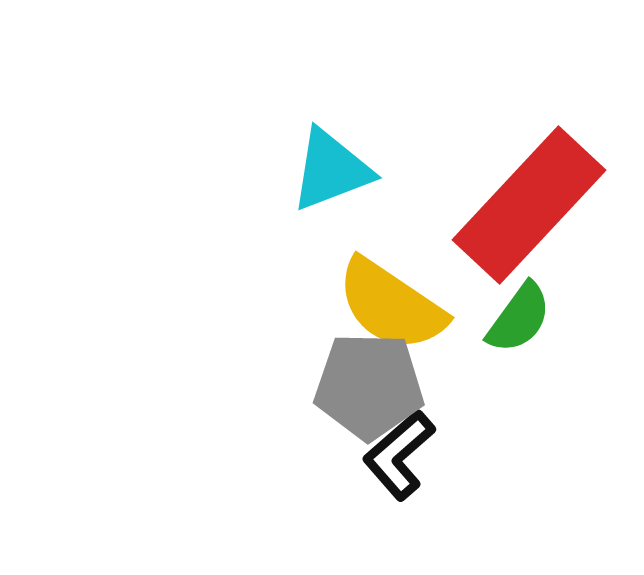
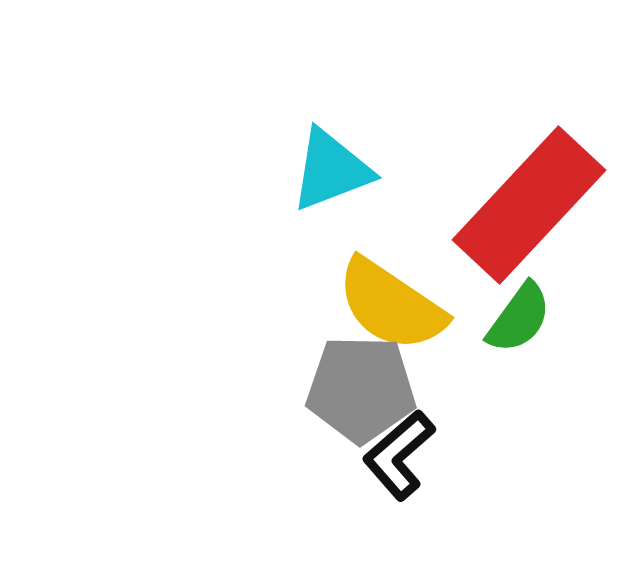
gray pentagon: moved 8 px left, 3 px down
